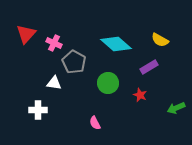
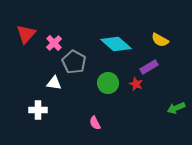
pink cross: rotated 21 degrees clockwise
red star: moved 4 px left, 11 px up
